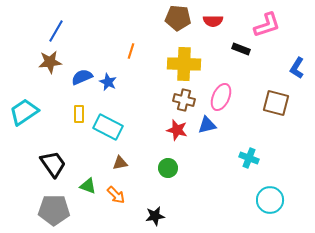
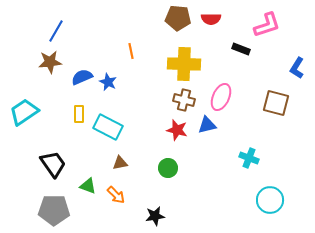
red semicircle: moved 2 px left, 2 px up
orange line: rotated 28 degrees counterclockwise
